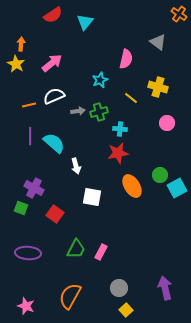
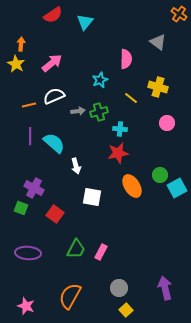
pink semicircle: rotated 12 degrees counterclockwise
